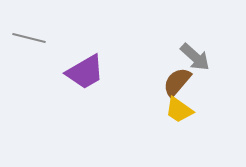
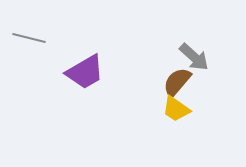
gray arrow: moved 1 px left
yellow trapezoid: moved 3 px left, 1 px up
